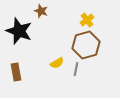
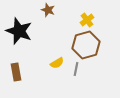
brown star: moved 7 px right, 1 px up
